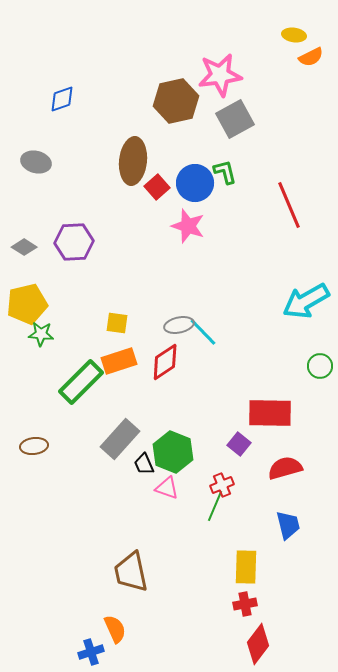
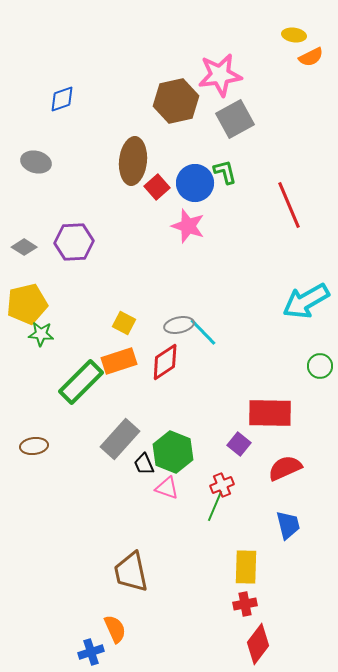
yellow square at (117, 323): moved 7 px right; rotated 20 degrees clockwise
red semicircle at (285, 468): rotated 8 degrees counterclockwise
